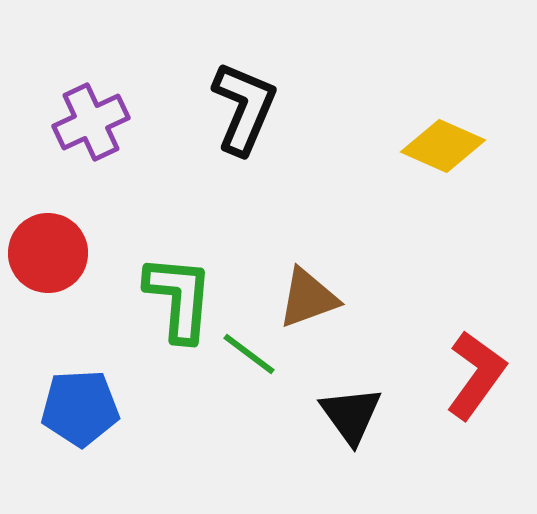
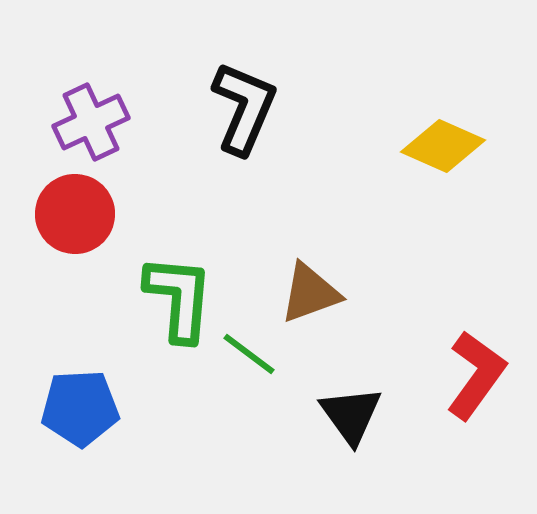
red circle: moved 27 px right, 39 px up
brown triangle: moved 2 px right, 5 px up
